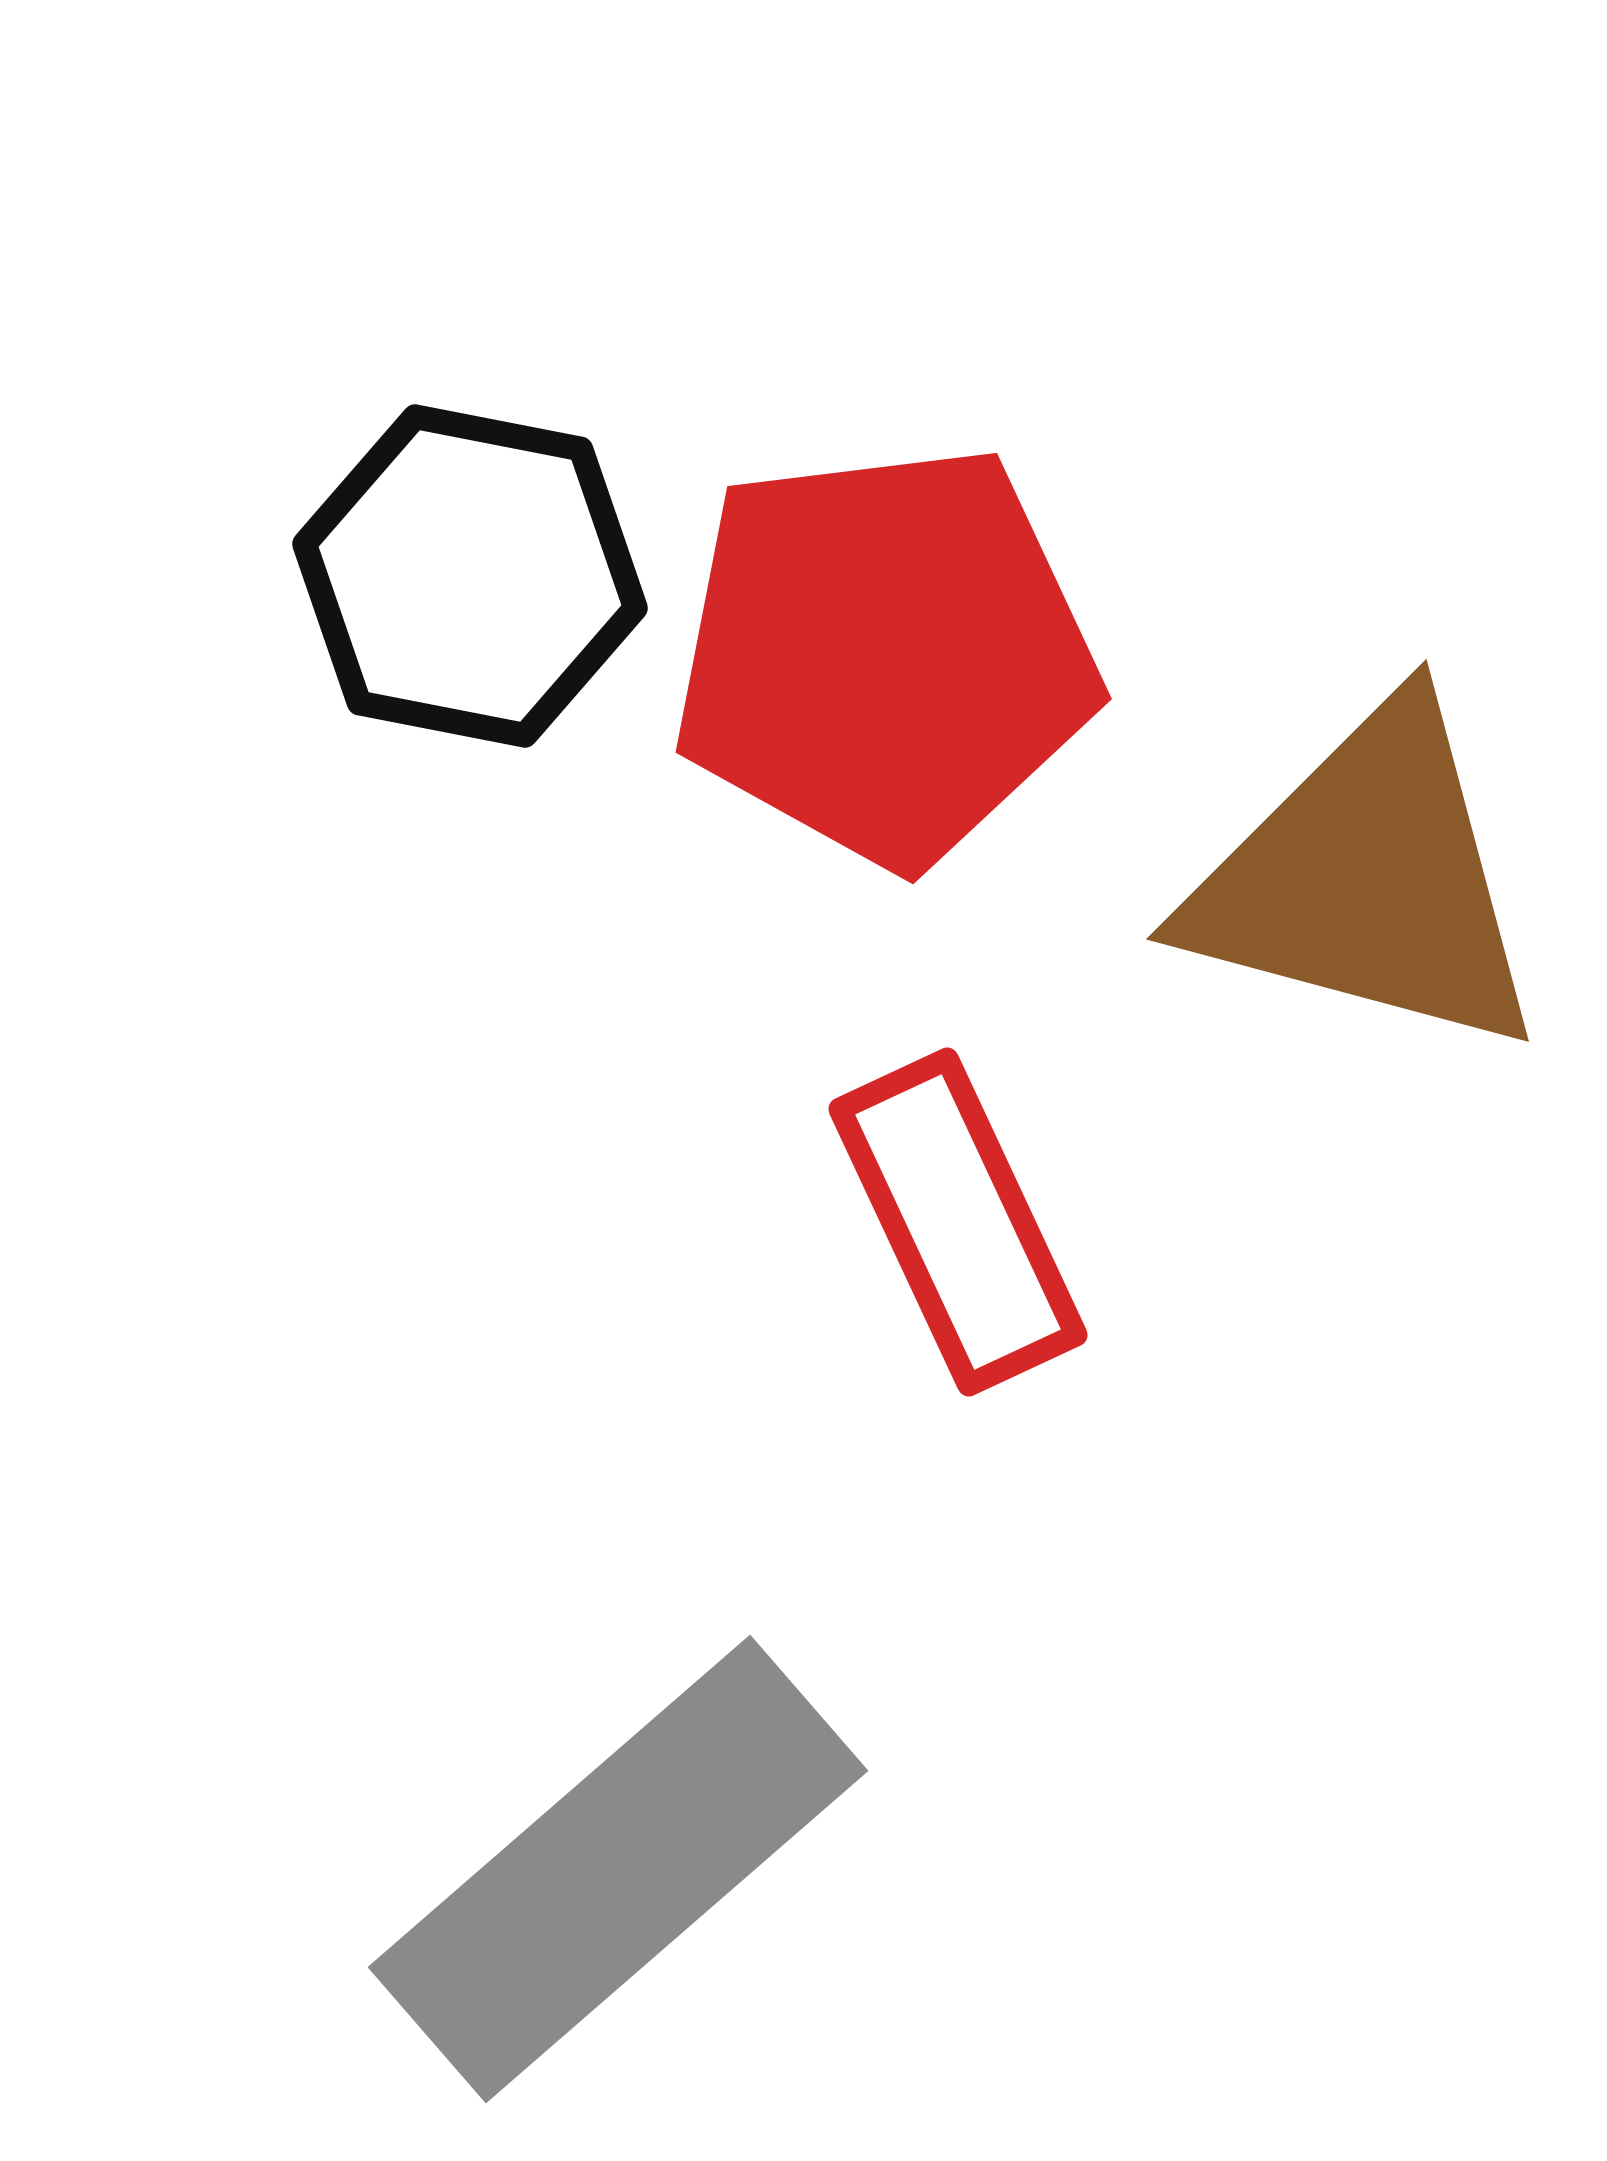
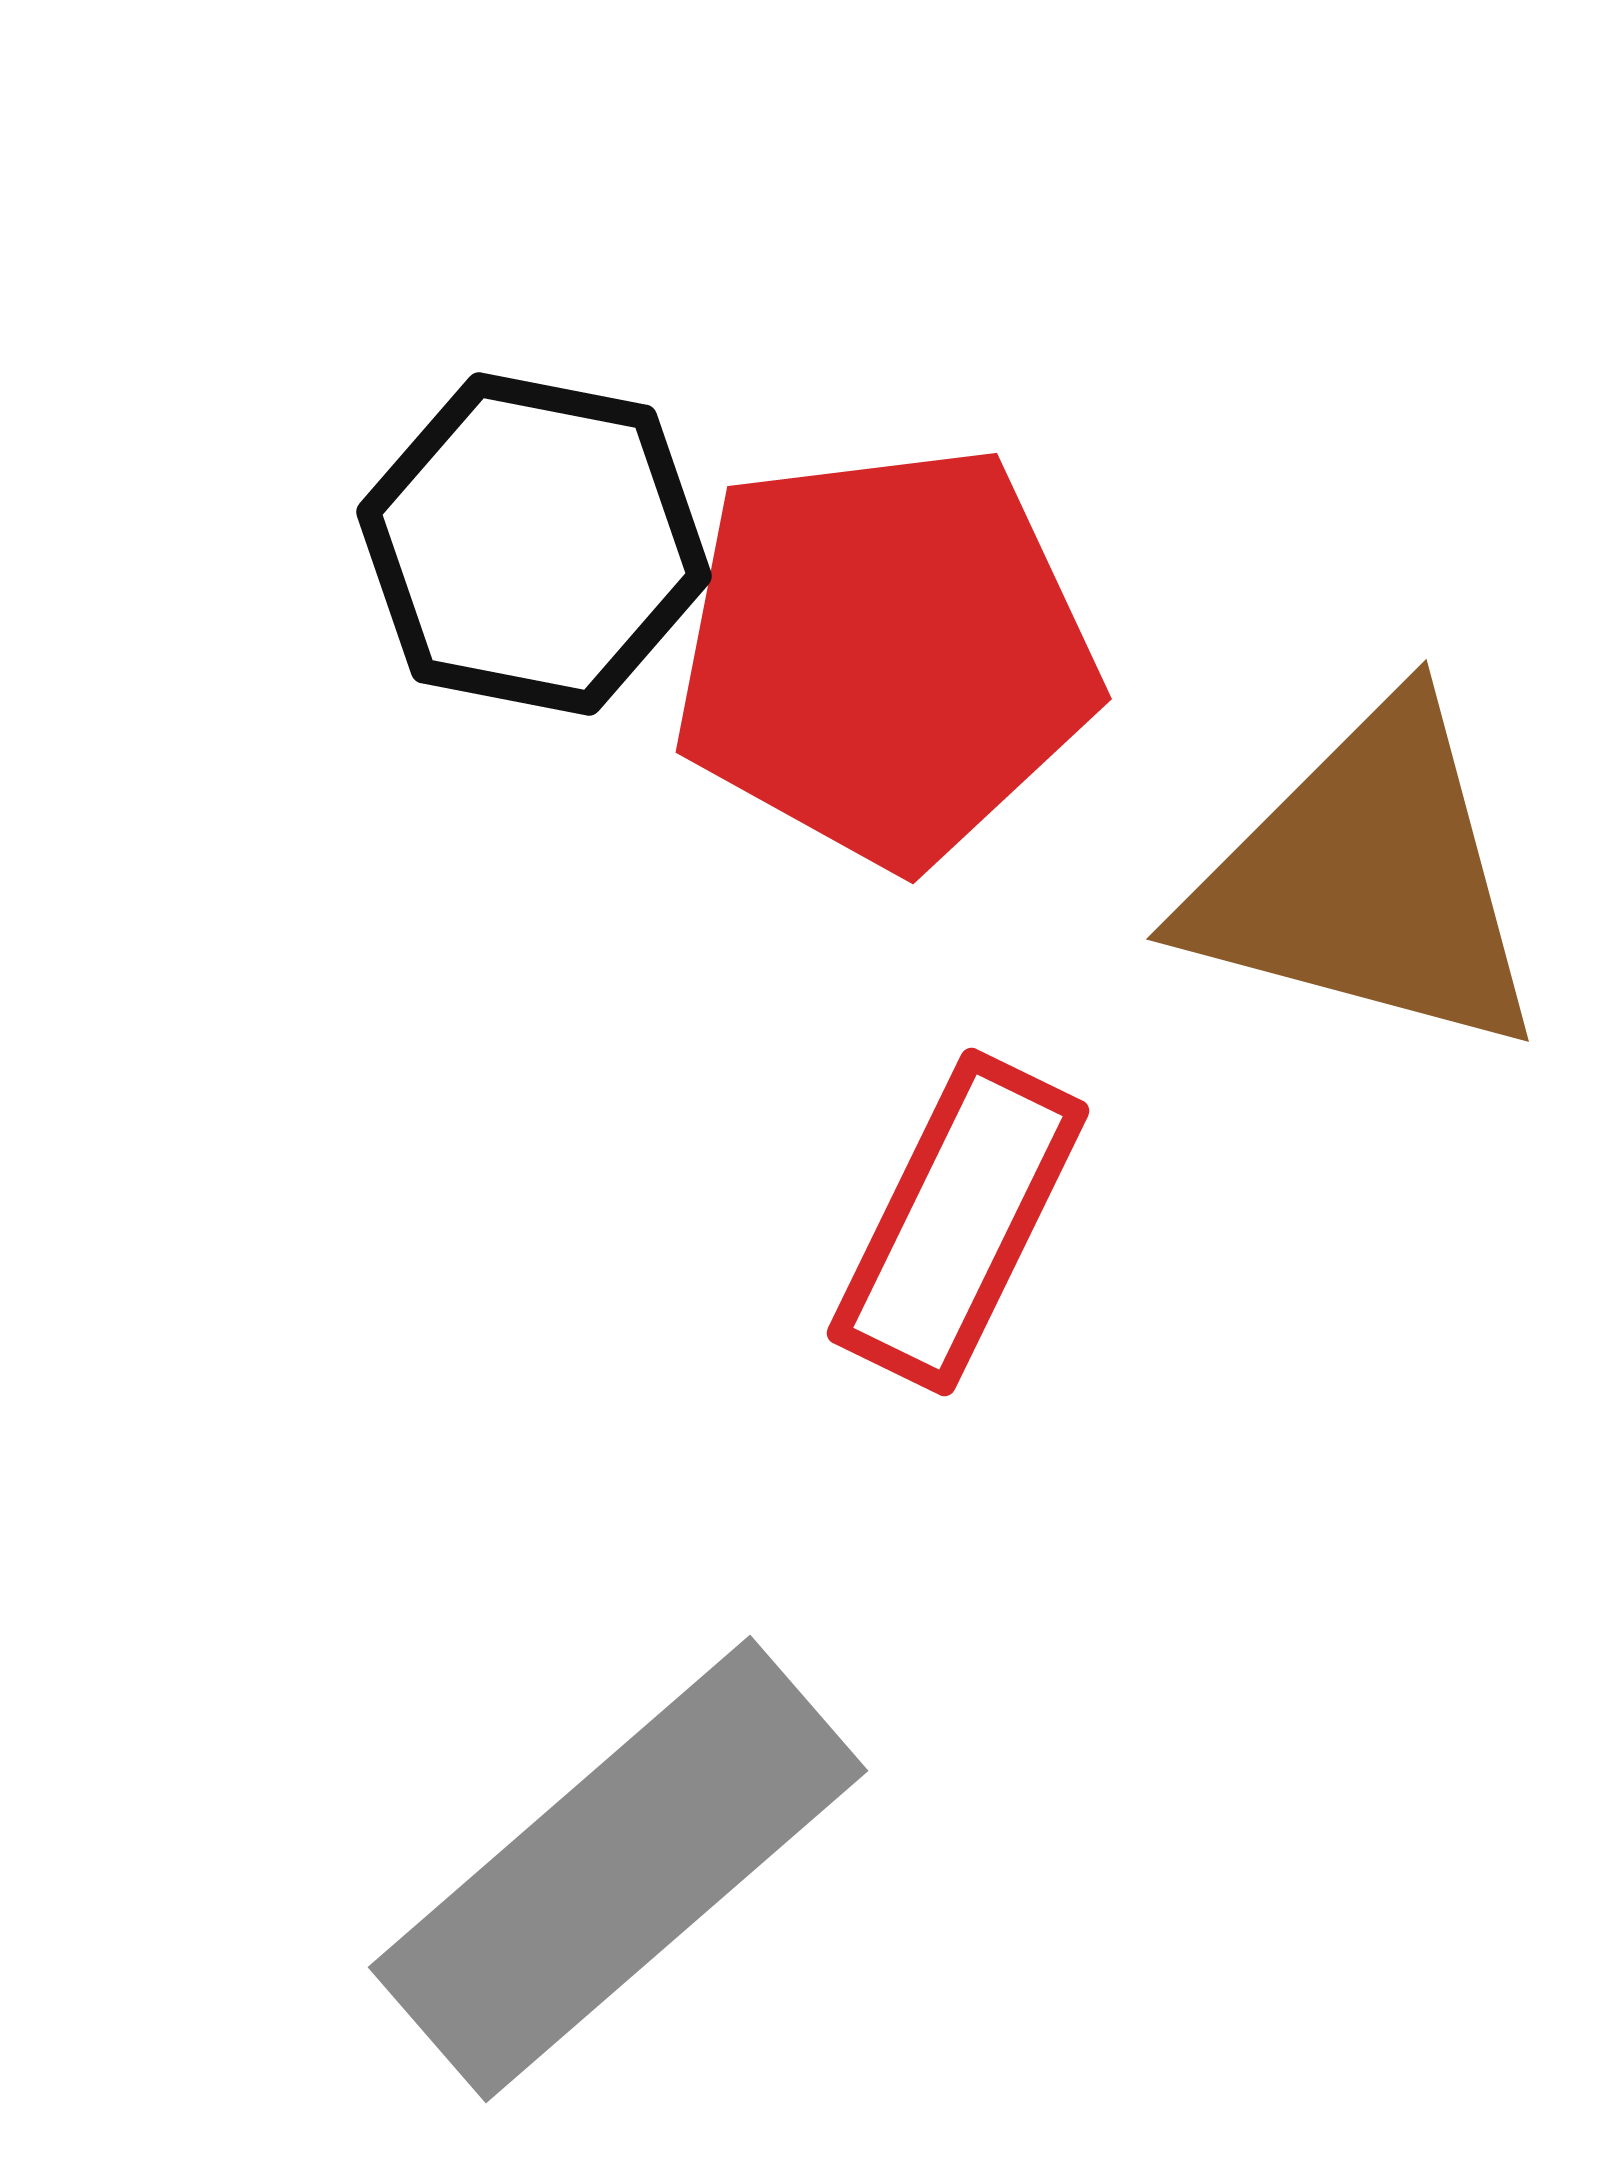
black hexagon: moved 64 px right, 32 px up
red rectangle: rotated 51 degrees clockwise
